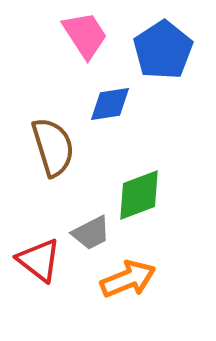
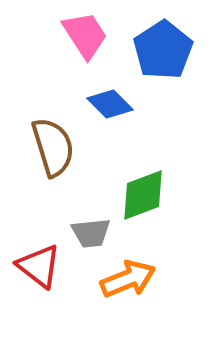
blue diamond: rotated 54 degrees clockwise
green diamond: moved 4 px right
gray trapezoid: rotated 21 degrees clockwise
red triangle: moved 6 px down
